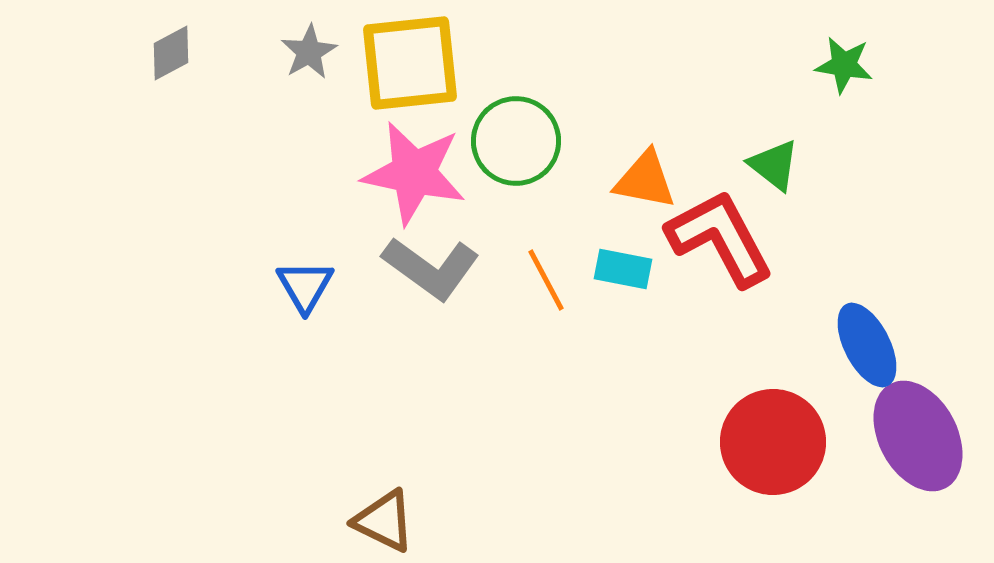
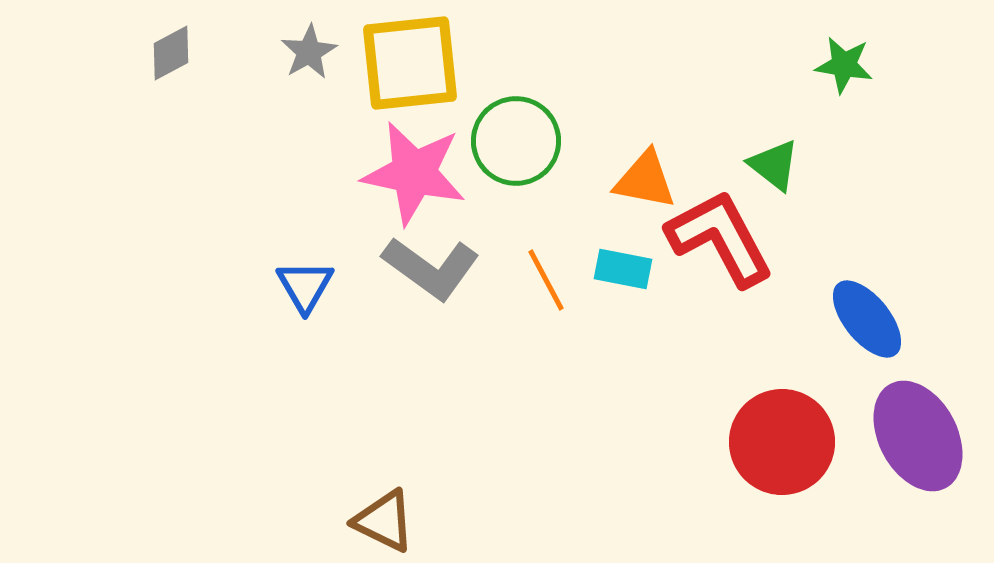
blue ellipse: moved 26 px up; rotated 12 degrees counterclockwise
red circle: moved 9 px right
